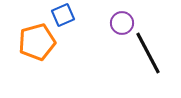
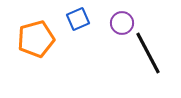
blue square: moved 15 px right, 4 px down
orange pentagon: moved 1 px left, 3 px up
